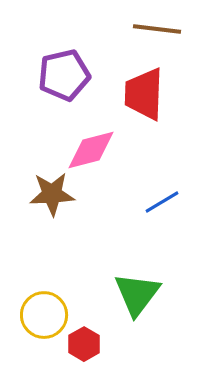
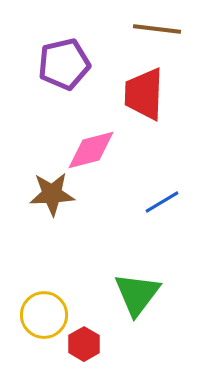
purple pentagon: moved 11 px up
